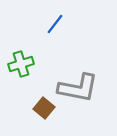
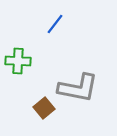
green cross: moved 3 px left, 3 px up; rotated 20 degrees clockwise
brown square: rotated 10 degrees clockwise
